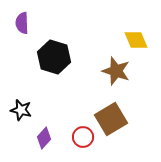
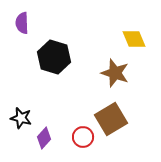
yellow diamond: moved 2 px left, 1 px up
brown star: moved 1 px left, 2 px down
black star: moved 8 px down
